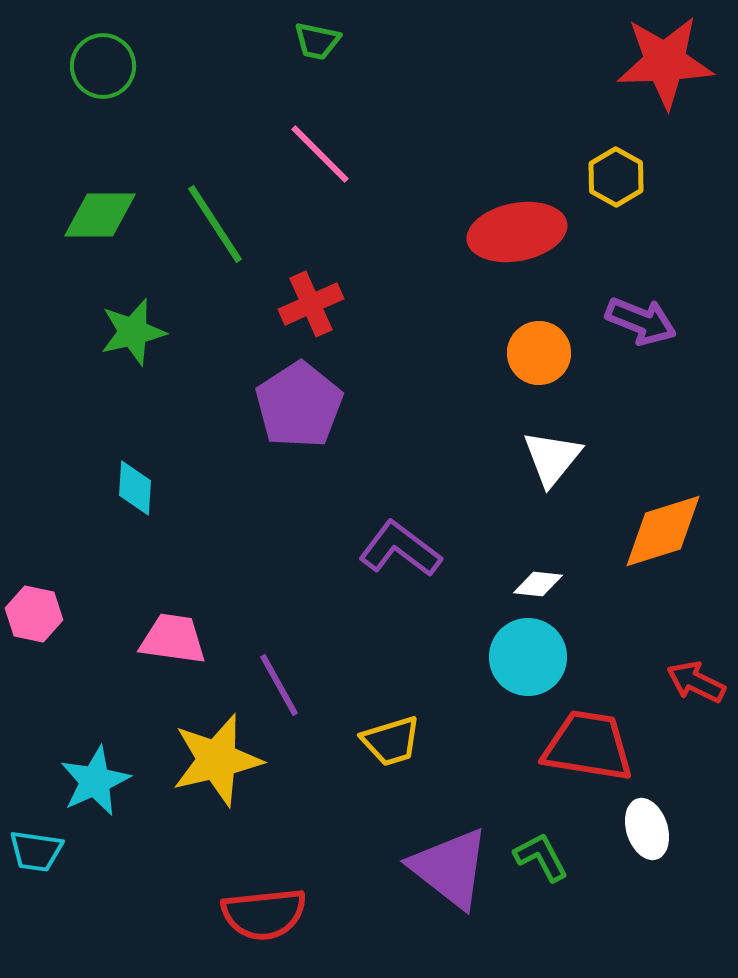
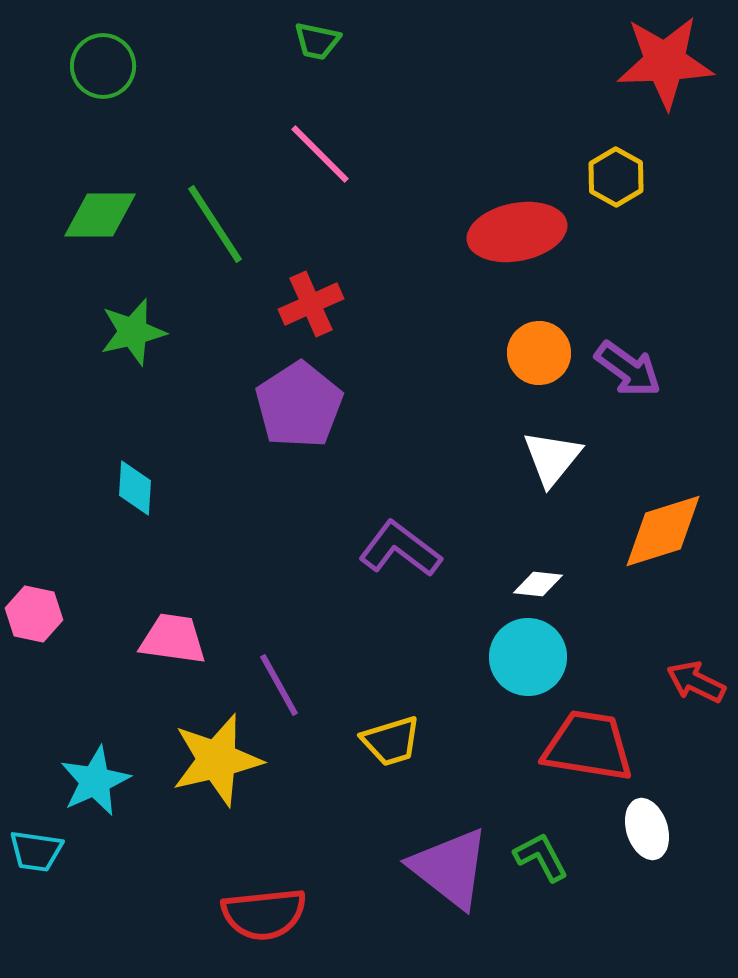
purple arrow: moved 13 px left, 48 px down; rotated 14 degrees clockwise
